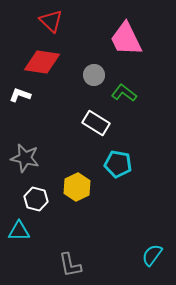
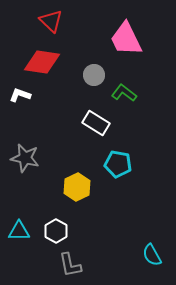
white hexagon: moved 20 px right, 32 px down; rotated 15 degrees clockwise
cyan semicircle: rotated 65 degrees counterclockwise
